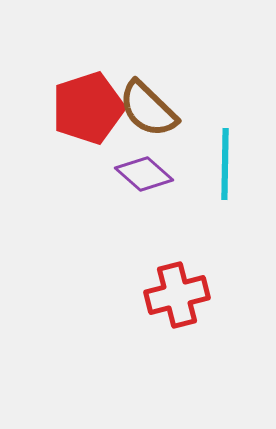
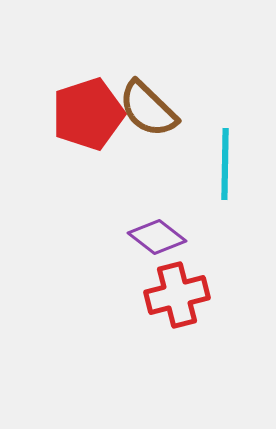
red pentagon: moved 6 px down
purple diamond: moved 13 px right, 63 px down; rotated 4 degrees counterclockwise
